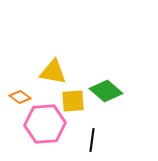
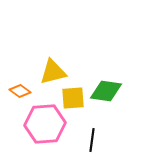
yellow triangle: rotated 24 degrees counterclockwise
green diamond: rotated 32 degrees counterclockwise
orange diamond: moved 6 px up
yellow square: moved 3 px up
